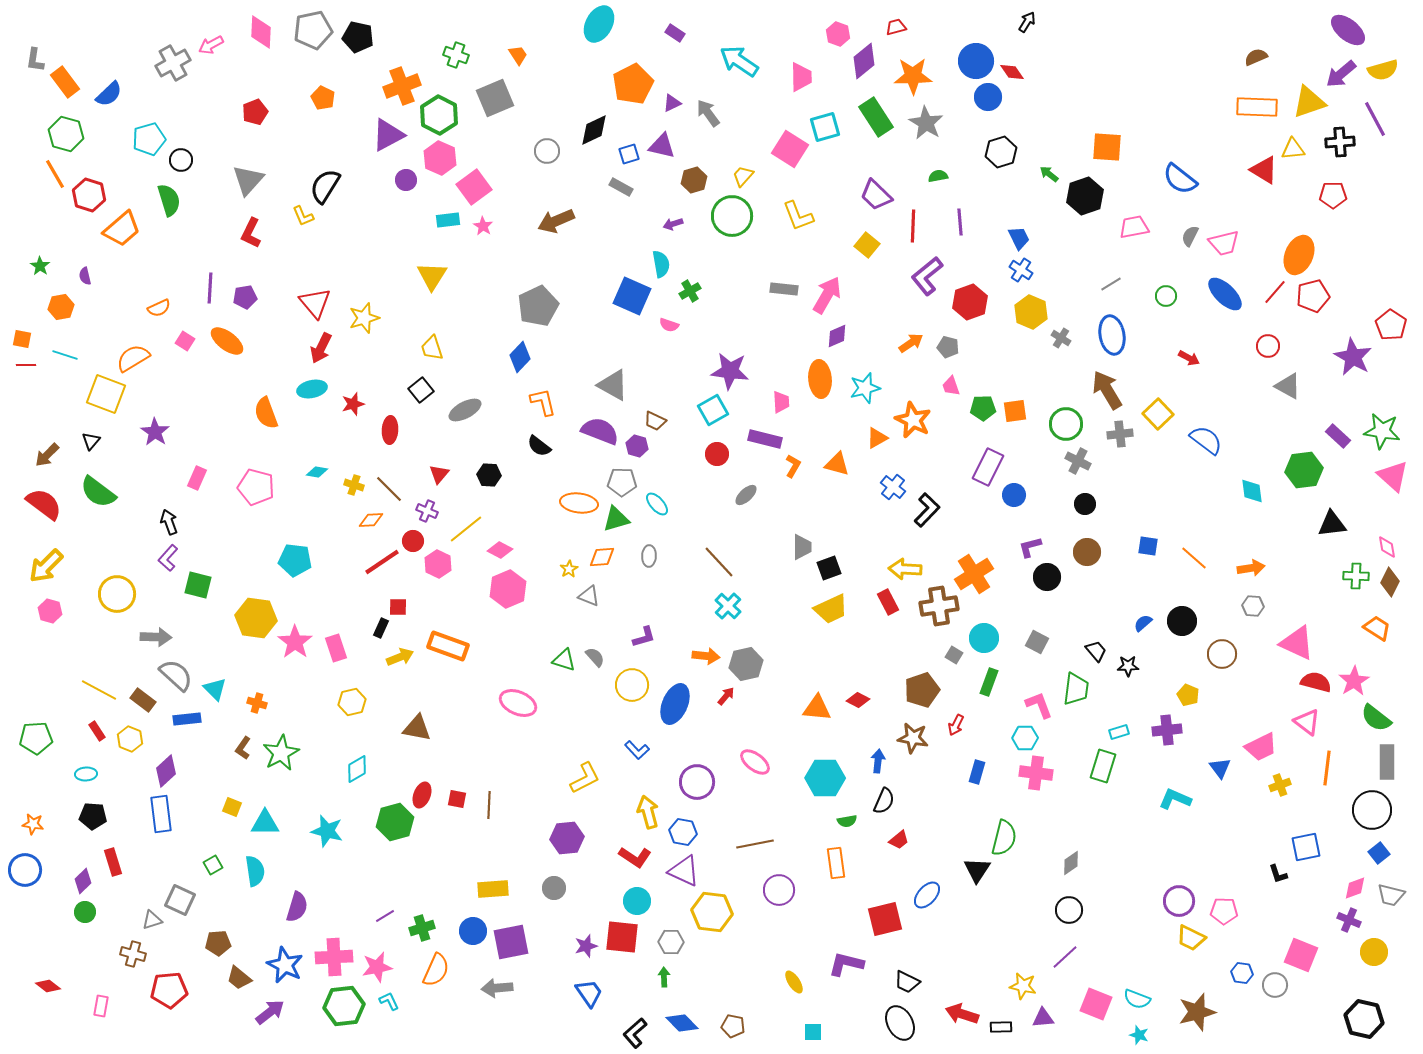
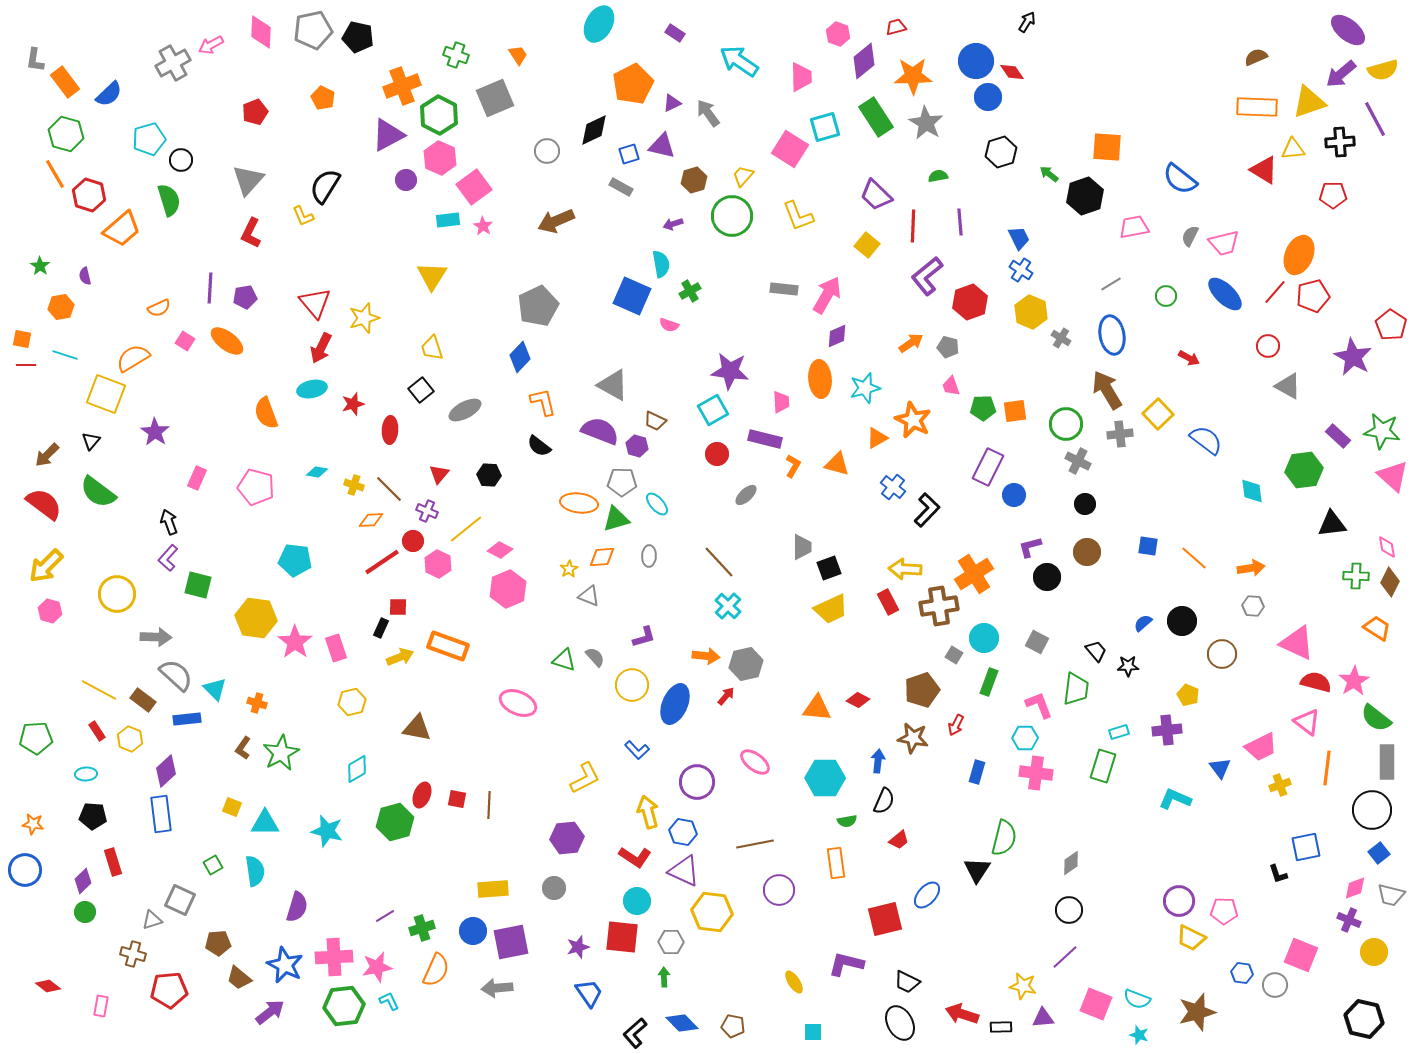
purple star at (586, 946): moved 8 px left, 1 px down
